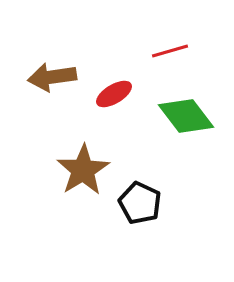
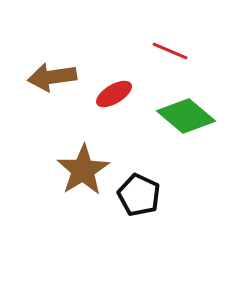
red line: rotated 39 degrees clockwise
green diamond: rotated 12 degrees counterclockwise
black pentagon: moved 1 px left, 8 px up
